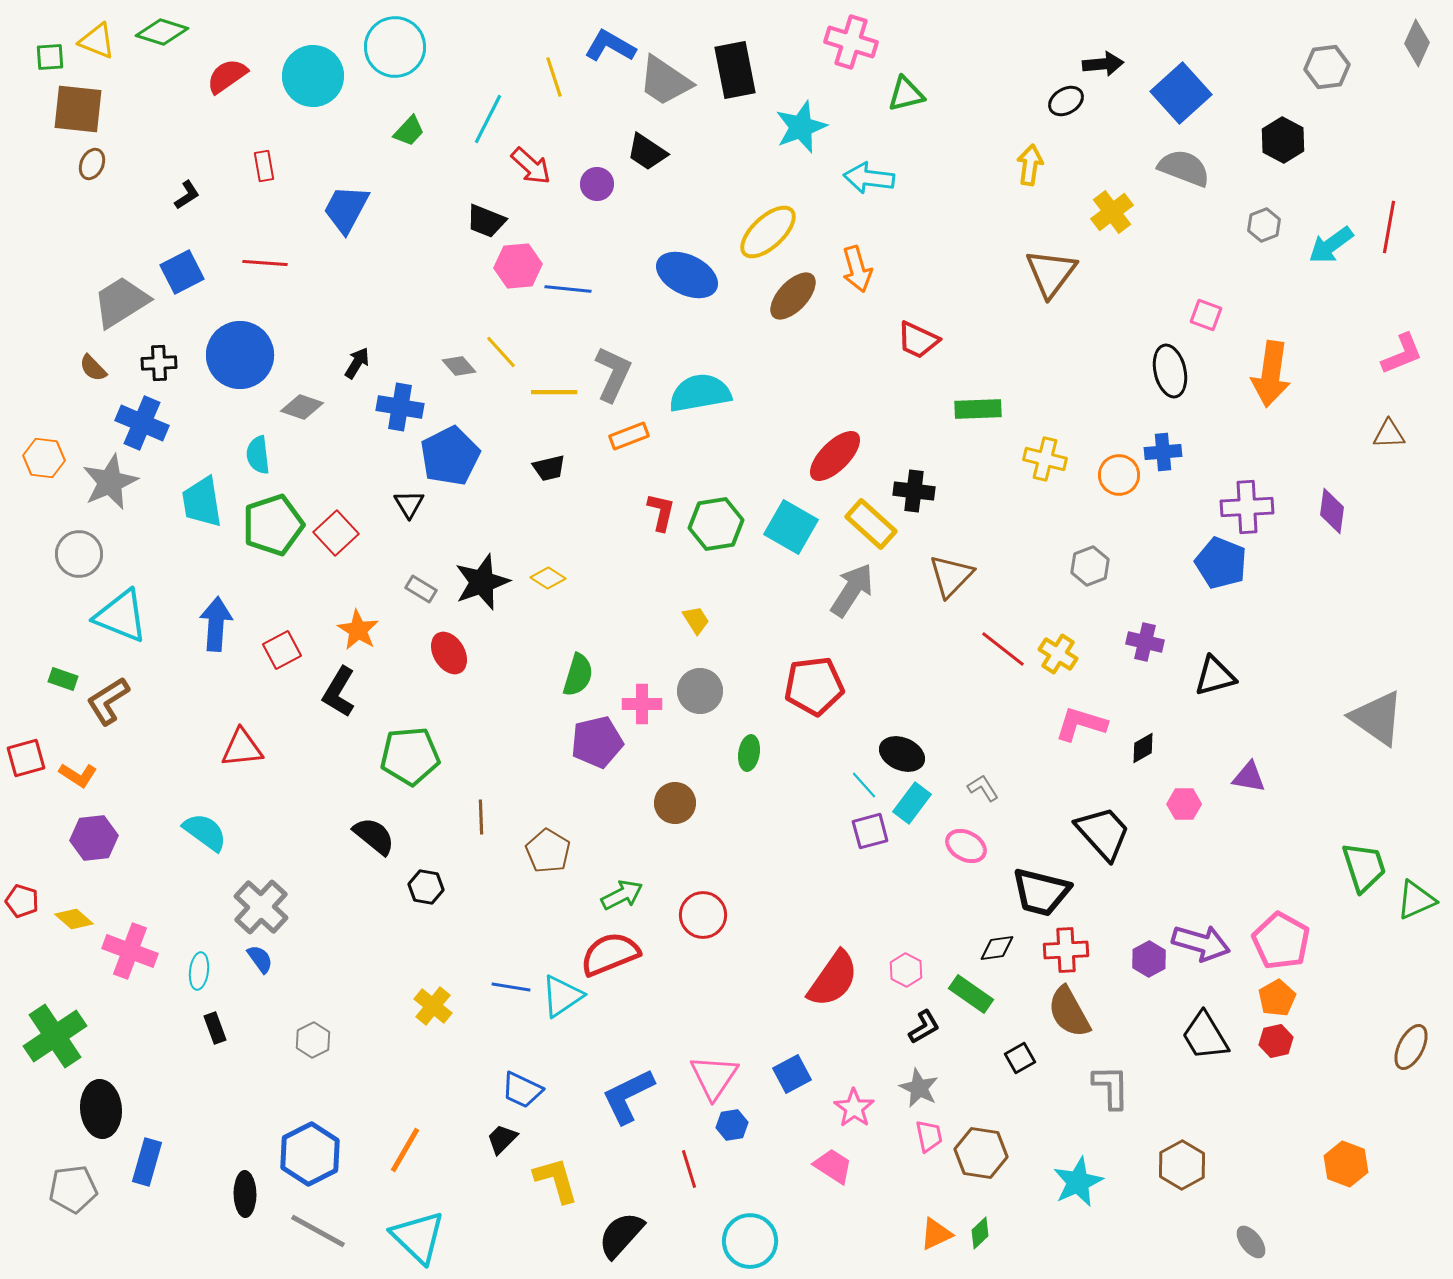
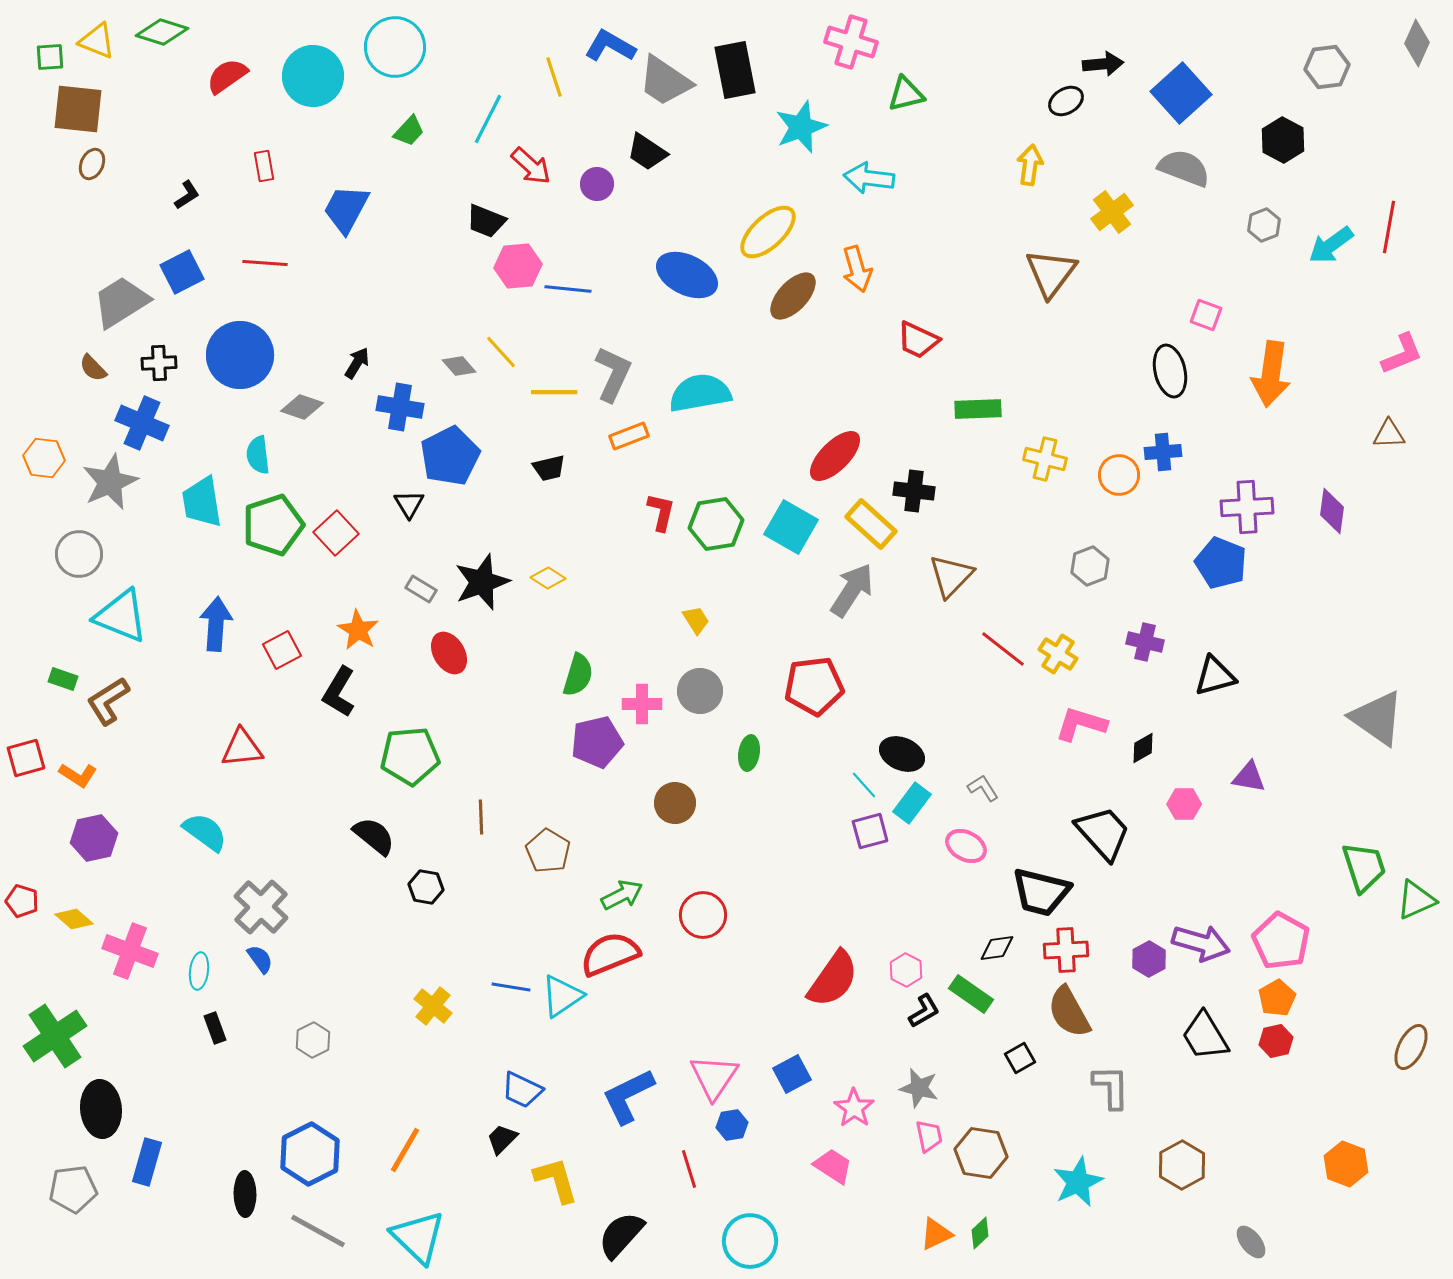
purple hexagon at (94, 838): rotated 6 degrees counterclockwise
black L-shape at (924, 1027): moved 16 px up
gray star at (919, 1088): rotated 12 degrees counterclockwise
